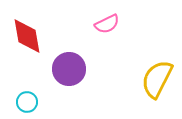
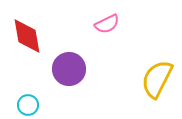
cyan circle: moved 1 px right, 3 px down
